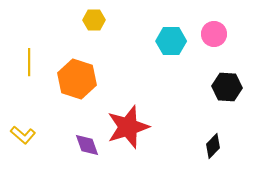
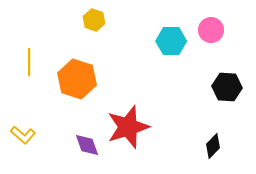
yellow hexagon: rotated 20 degrees clockwise
pink circle: moved 3 px left, 4 px up
